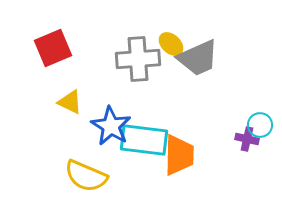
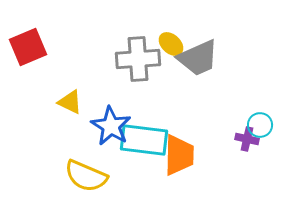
red square: moved 25 px left, 1 px up
